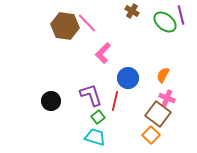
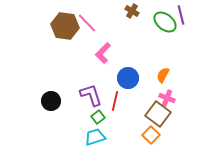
cyan trapezoid: rotated 35 degrees counterclockwise
